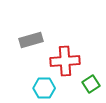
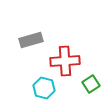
cyan hexagon: rotated 15 degrees clockwise
